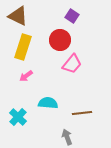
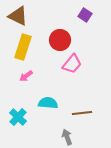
purple square: moved 13 px right, 1 px up
